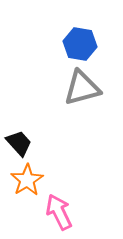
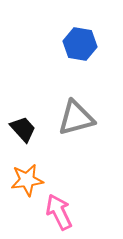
gray triangle: moved 6 px left, 30 px down
black trapezoid: moved 4 px right, 14 px up
orange star: rotated 24 degrees clockwise
